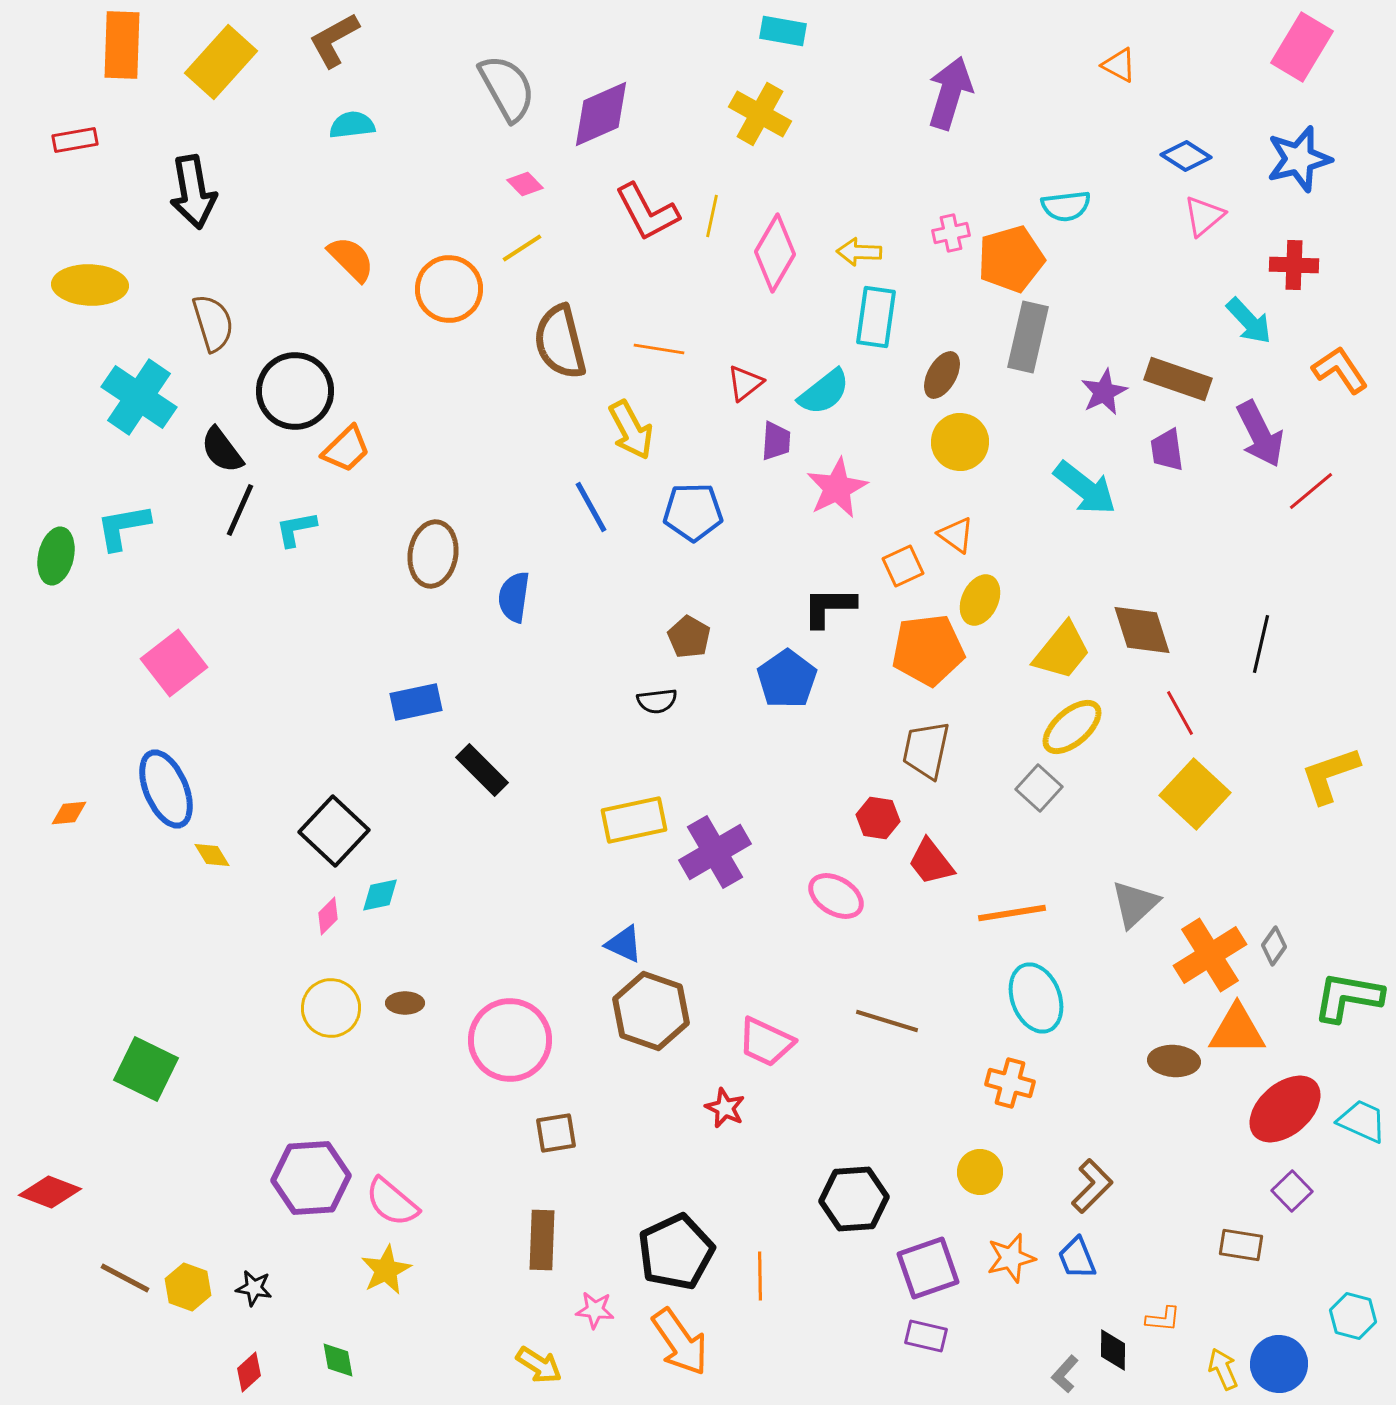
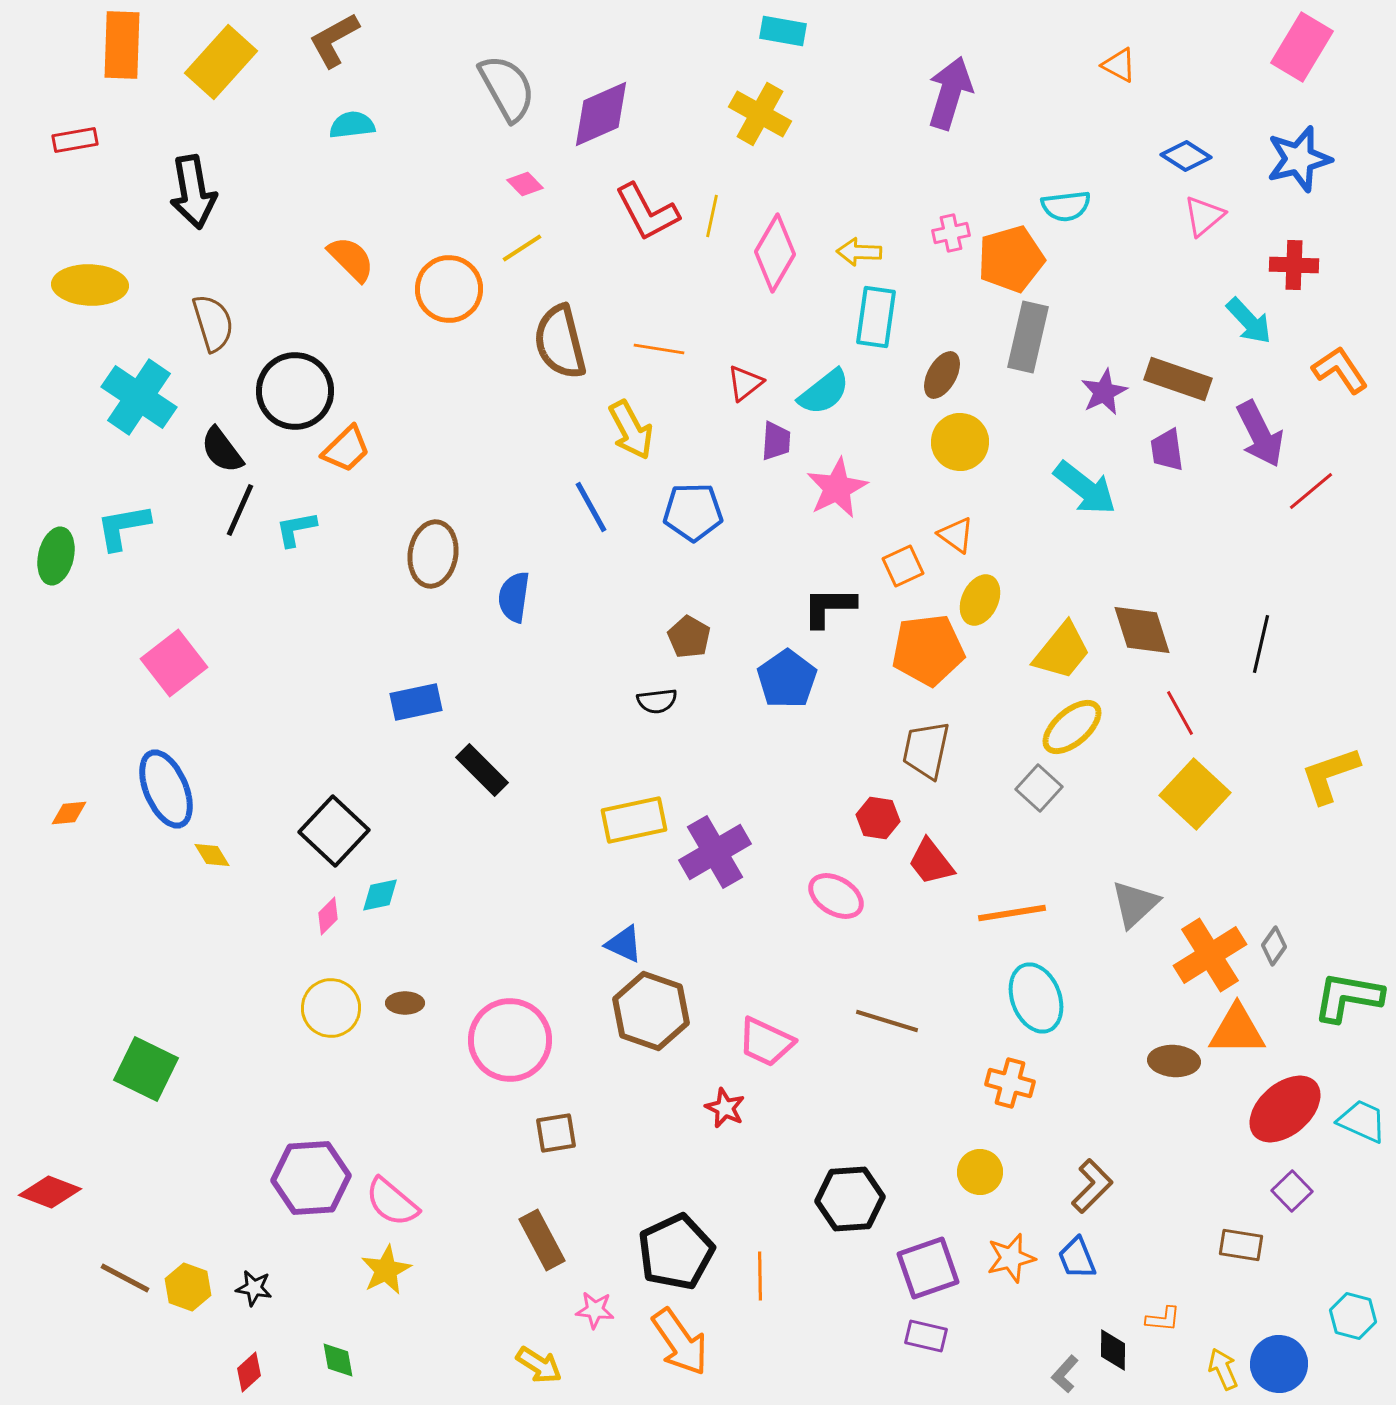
black hexagon at (854, 1199): moved 4 px left
brown rectangle at (542, 1240): rotated 30 degrees counterclockwise
